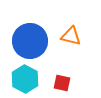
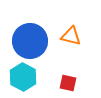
cyan hexagon: moved 2 px left, 2 px up
red square: moved 6 px right
